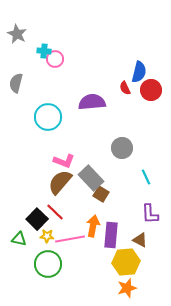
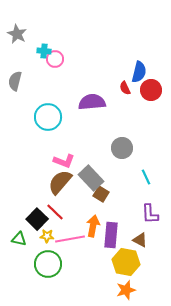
gray semicircle: moved 1 px left, 2 px up
yellow hexagon: rotated 16 degrees clockwise
orange star: moved 1 px left, 2 px down
